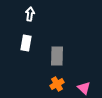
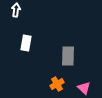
white arrow: moved 14 px left, 4 px up
gray rectangle: moved 11 px right
